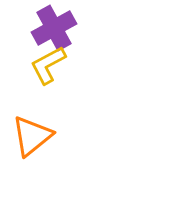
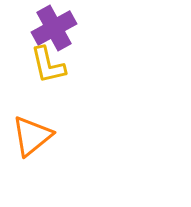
yellow L-shape: rotated 75 degrees counterclockwise
